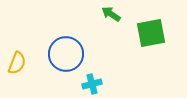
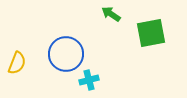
cyan cross: moved 3 px left, 4 px up
